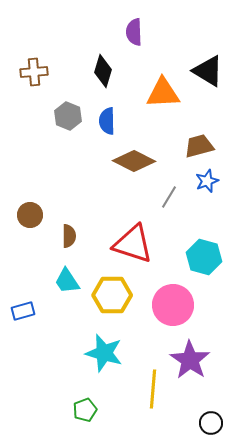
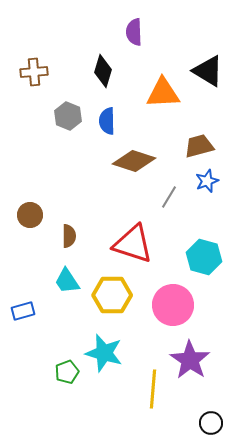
brown diamond: rotated 9 degrees counterclockwise
green pentagon: moved 18 px left, 38 px up
